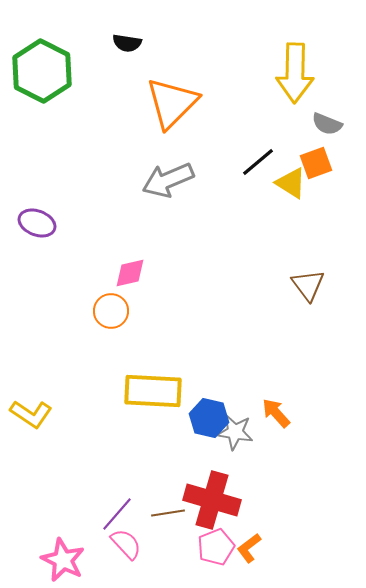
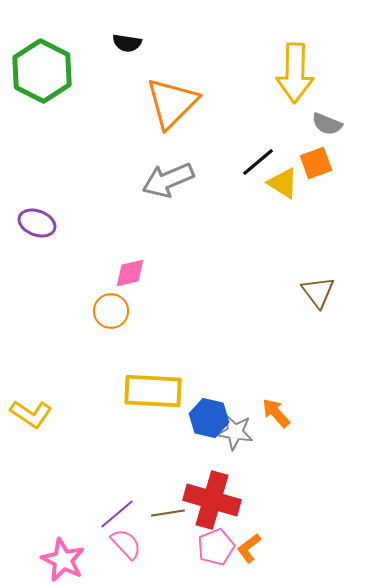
yellow triangle: moved 8 px left
brown triangle: moved 10 px right, 7 px down
purple line: rotated 9 degrees clockwise
